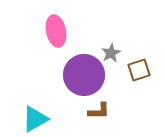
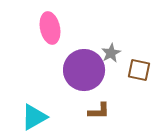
pink ellipse: moved 6 px left, 3 px up
brown square: rotated 30 degrees clockwise
purple circle: moved 5 px up
cyan triangle: moved 1 px left, 2 px up
